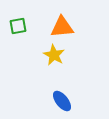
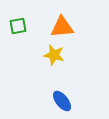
yellow star: rotated 15 degrees counterclockwise
